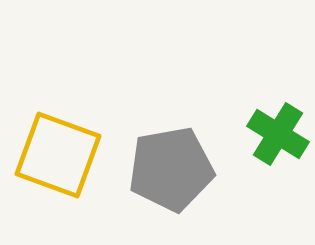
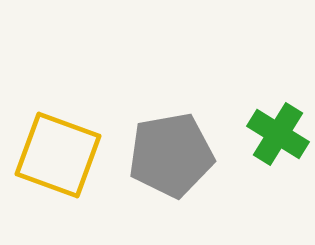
gray pentagon: moved 14 px up
